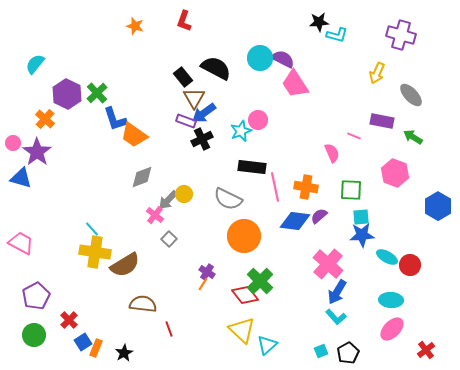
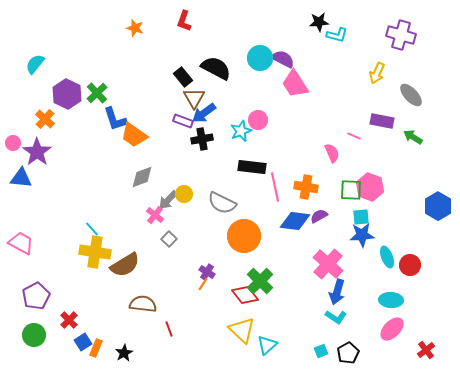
orange star at (135, 26): moved 2 px down
purple rectangle at (186, 121): moved 3 px left
black cross at (202, 139): rotated 15 degrees clockwise
pink hexagon at (395, 173): moved 25 px left, 14 px down
blue triangle at (21, 178): rotated 10 degrees counterclockwise
gray semicircle at (228, 199): moved 6 px left, 4 px down
purple semicircle at (319, 216): rotated 12 degrees clockwise
cyan ellipse at (387, 257): rotated 40 degrees clockwise
blue arrow at (337, 292): rotated 15 degrees counterclockwise
cyan L-shape at (336, 317): rotated 15 degrees counterclockwise
